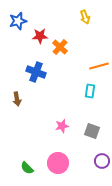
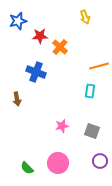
purple circle: moved 2 px left
